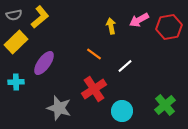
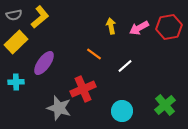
pink arrow: moved 8 px down
red cross: moved 11 px left; rotated 10 degrees clockwise
